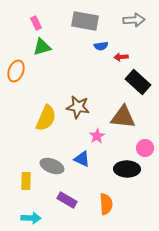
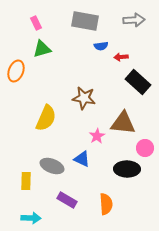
green triangle: moved 2 px down
brown star: moved 6 px right, 9 px up
brown triangle: moved 6 px down
